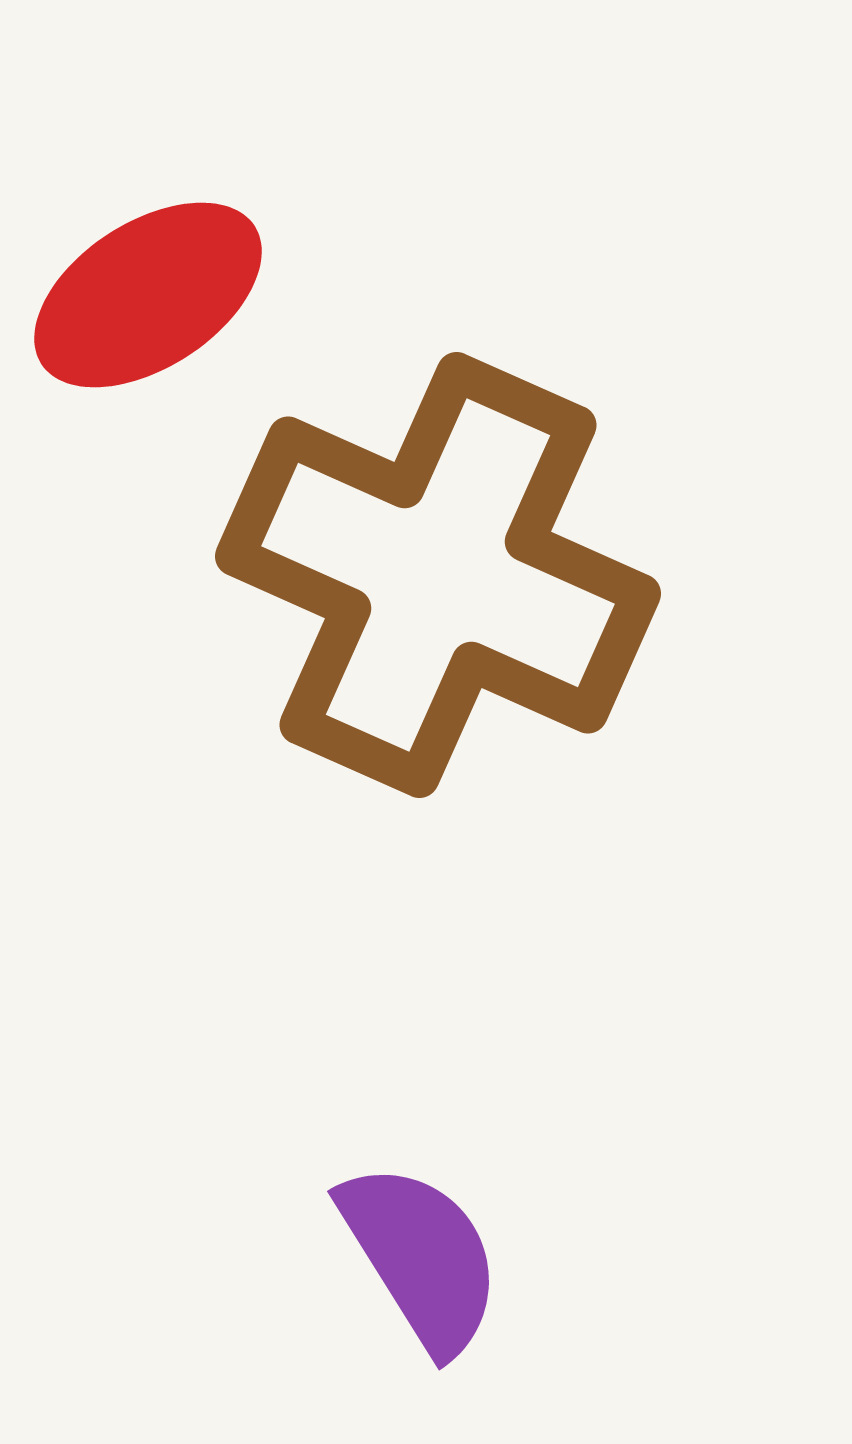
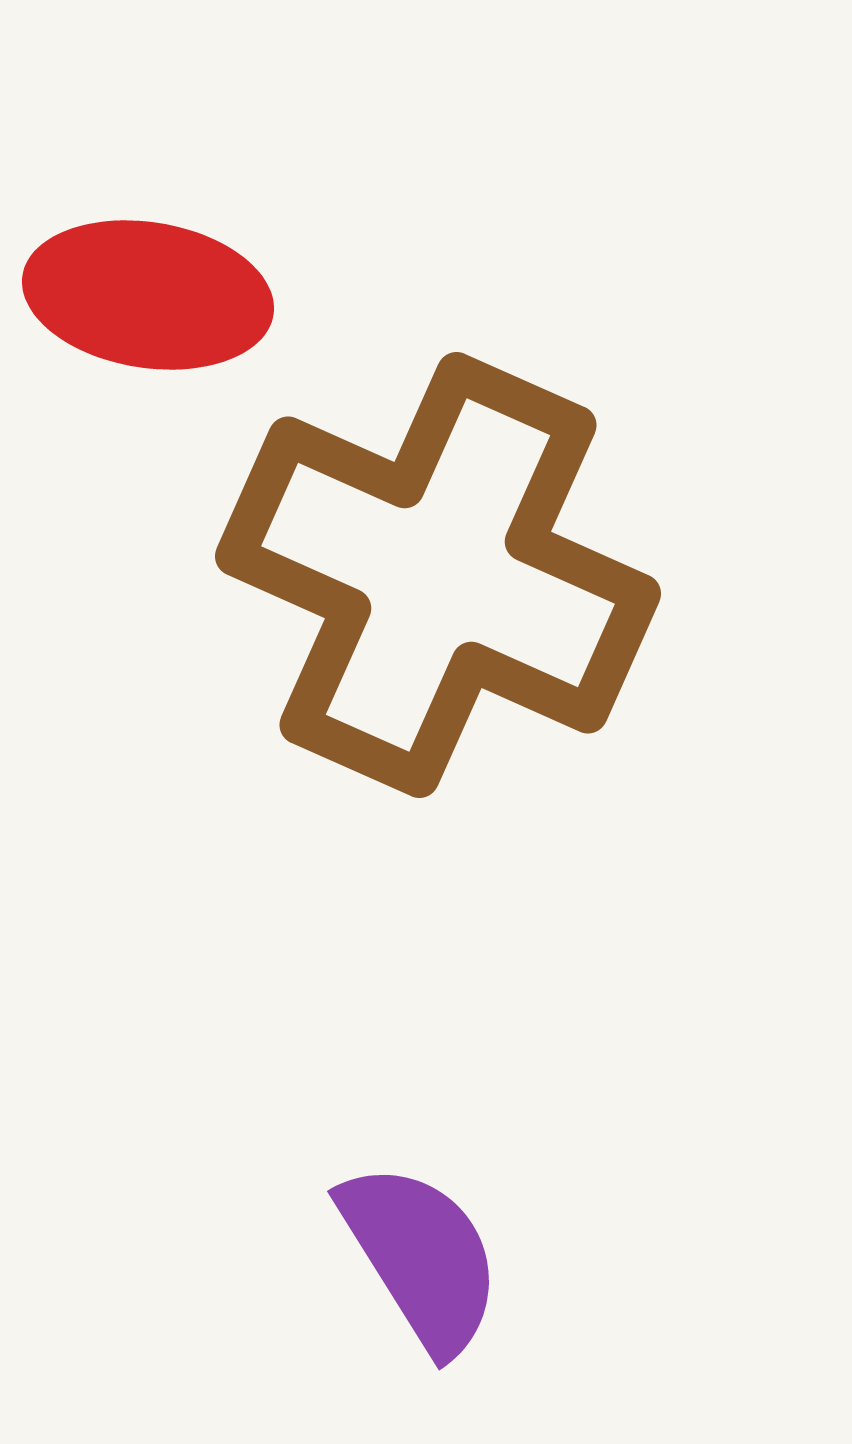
red ellipse: rotated 42 degrees clockwise
